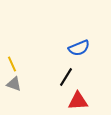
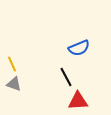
black line: rotated 60 degrees counterclockwise
